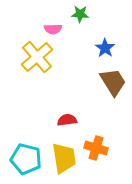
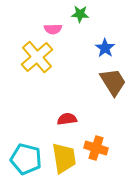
red semicircle: moved 1 px up
